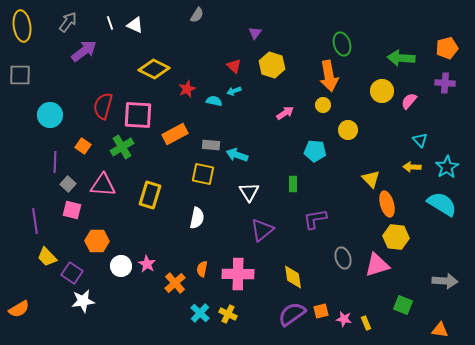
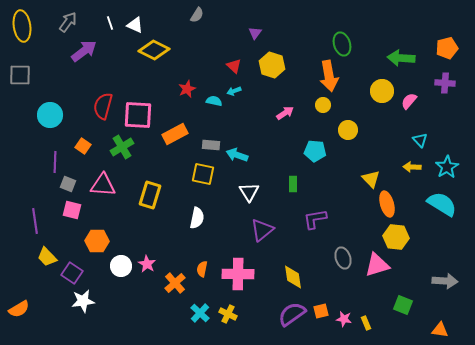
yellow diamond at (154, 69): moved 19 px up
gray square at (68, 184): rotated 21 degrees counterclockwise
